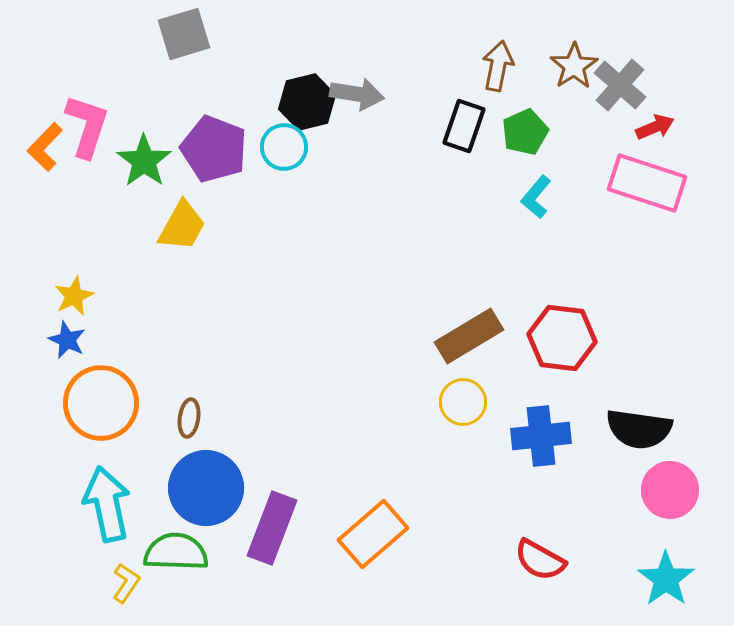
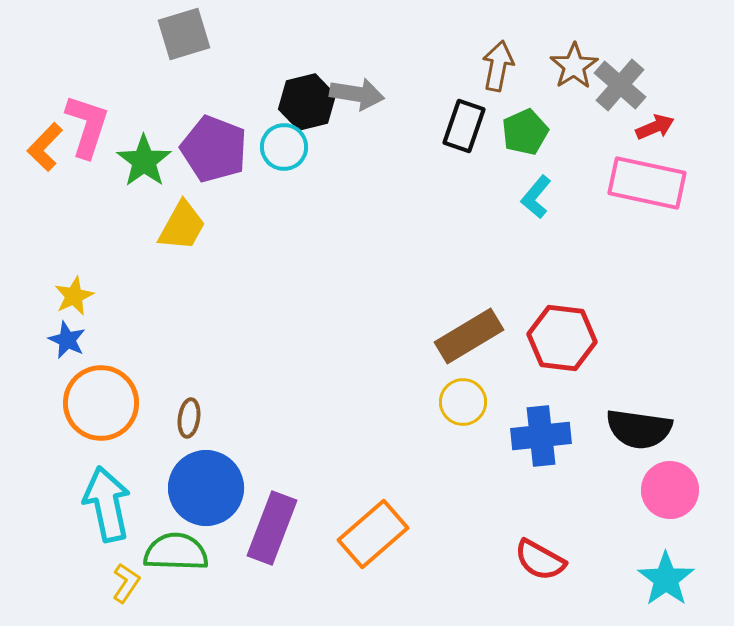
pink rectangle: rotated 6 degrees counterclockwise
